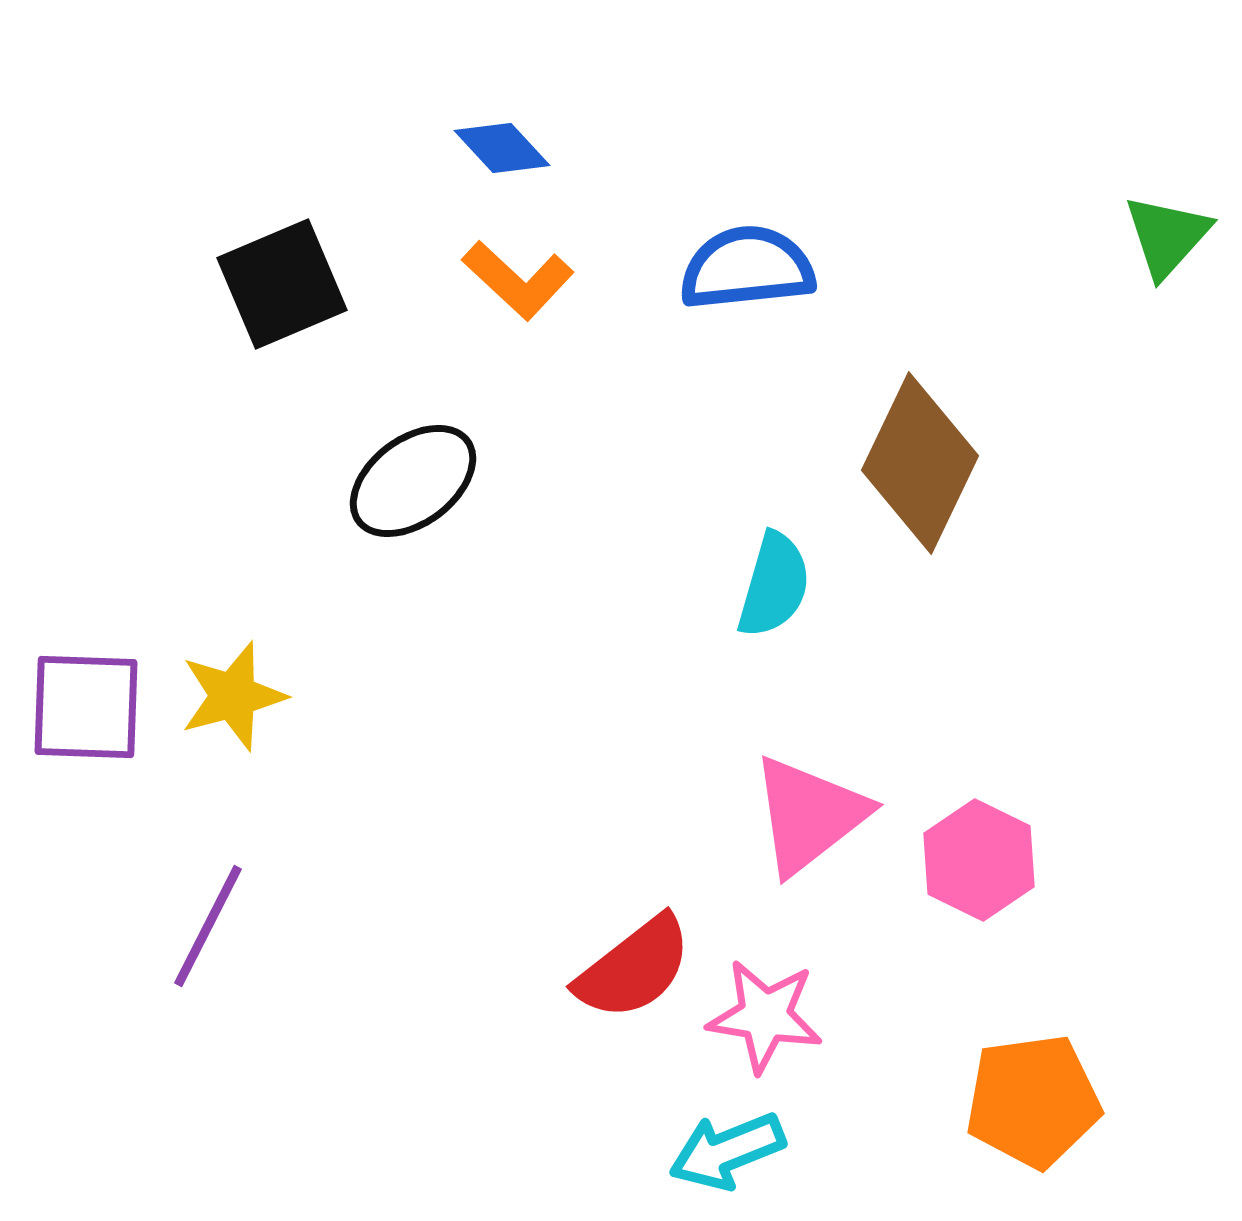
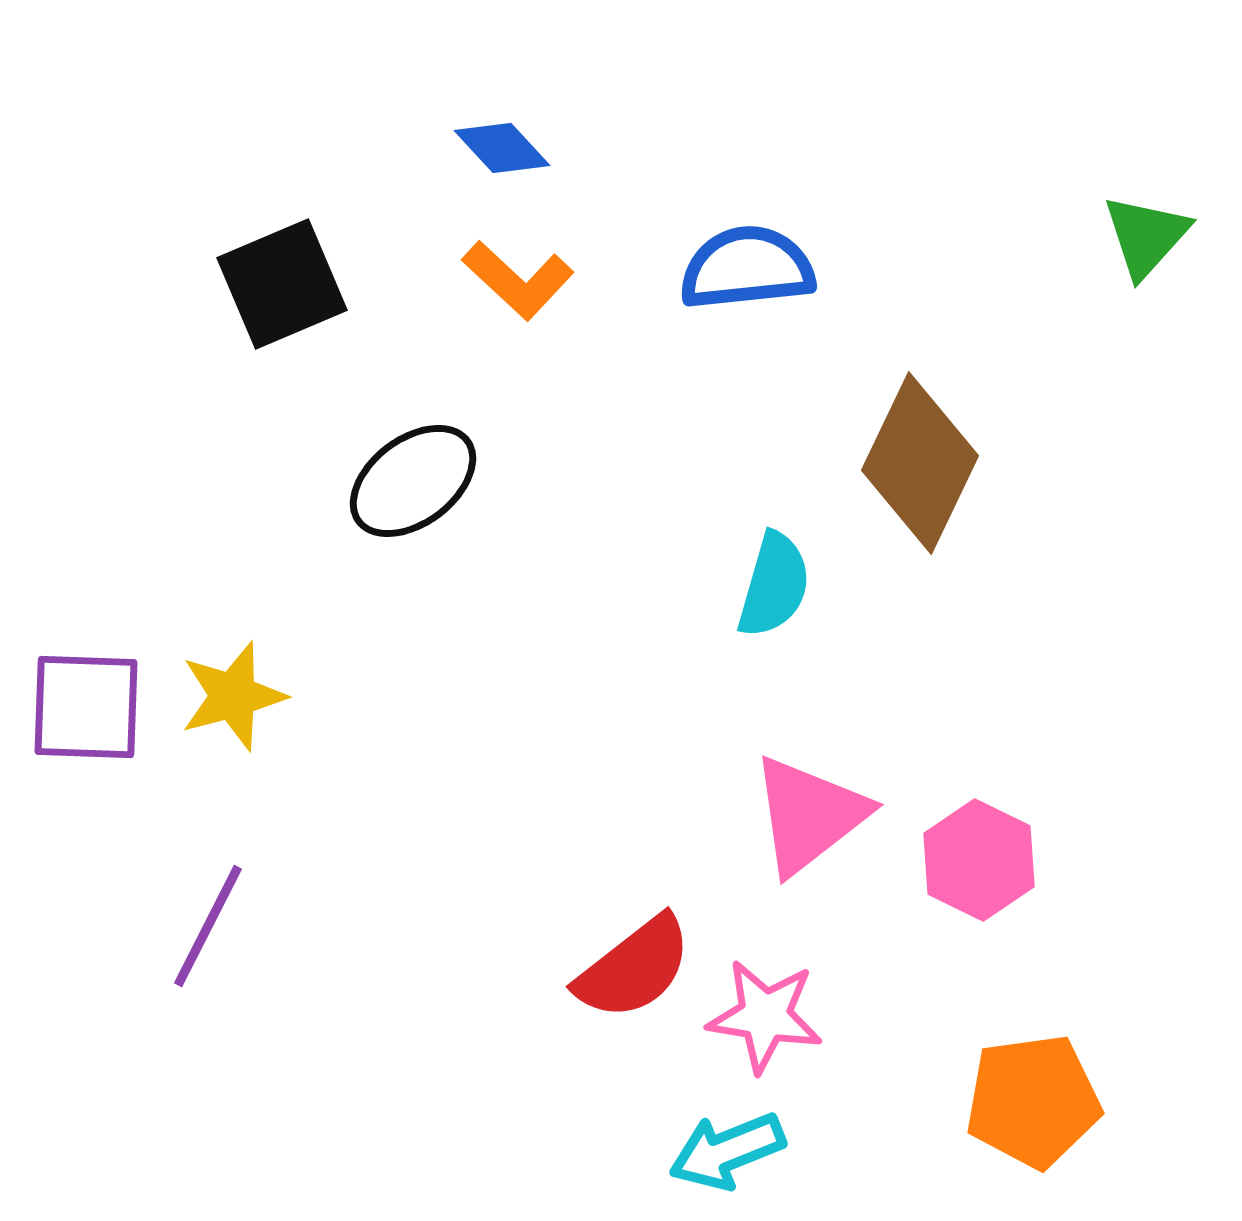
green triangle: moved 21 px left
